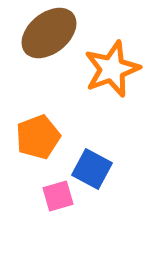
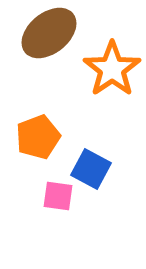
orange star: rotated 14 degrees counterclockwise
blue square: moved 1 px left
pink square: rotated 24 degrees clockwise
